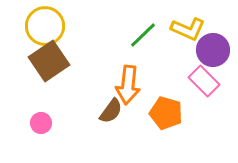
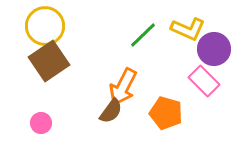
purple circle: moved 1 px right, 1 px up
orange arrow: moved 5 px left, 2 px down; rotated 21 degrees clockwise
